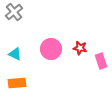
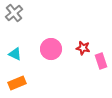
gray cross: moved 1 px down
red star: moved 3 px right
orange rectangle: rotated 18 degrees counterclockwise
